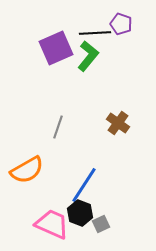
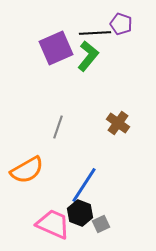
pink trapezoid: moved 1 px right
